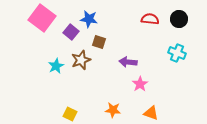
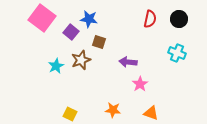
red semicircle: rotated 96 degrees clockwise
